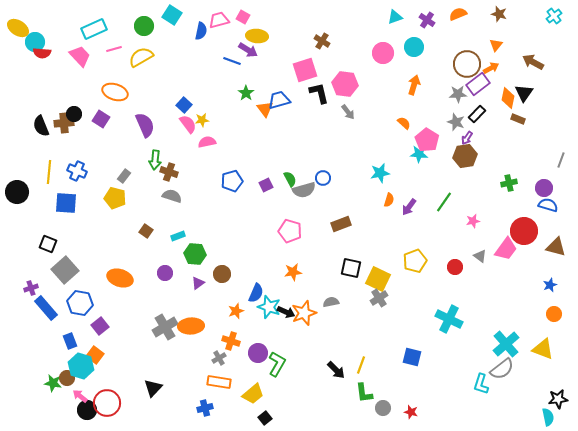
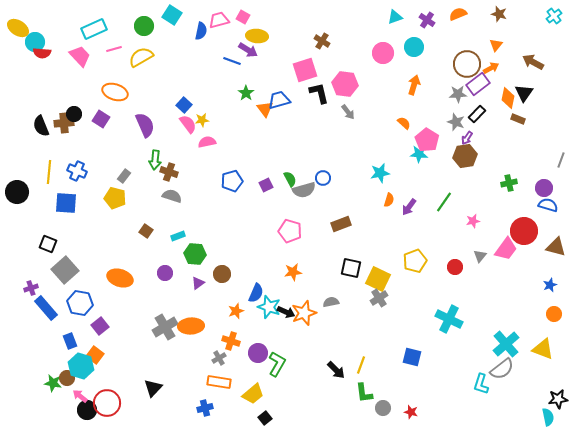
gray triangle at (480, 256): rotated 32 degrees clockwise
